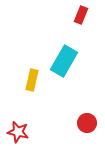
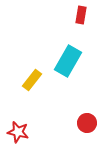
red rectangle: rotated 12 degrees counterclockwise
cyan rectangle: moved 4 px right
yellow rectangle: rotated 25 degrees clockwise
